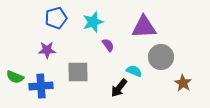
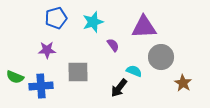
purple semicircle: moved 5 px right
